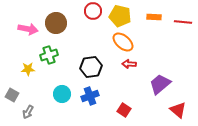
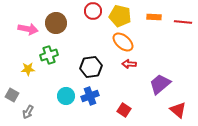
cyan circle: moved 4 px right, 2 px down
